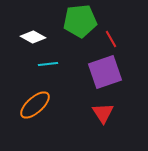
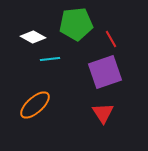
green pentagon: moved 4 px left, 3 px down
cyan line: moved 2 px right, 5 px up
